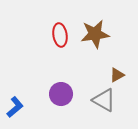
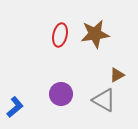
red ellipse: rotated 20 degrees clockwise
